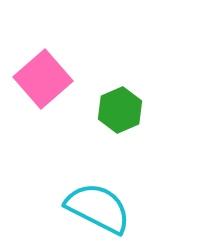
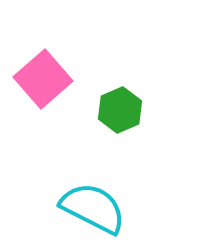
cyan semicircle: moved 5 px left
